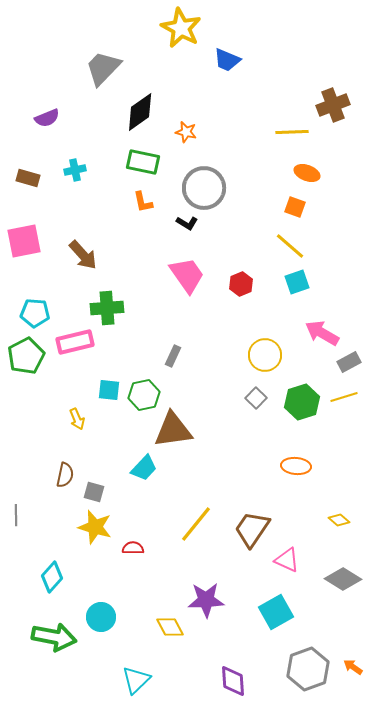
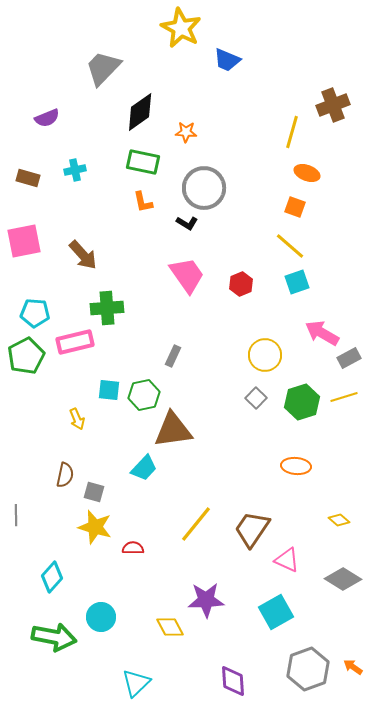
orange star at (186, 132): rotated 10 degrees counterclockwise
yellow line at (292, 132): rotated 72 degrees counterclockwise
gray rectangle at (349, 362): moved 4 px up
cyan triangle at (136, 680): moved 3 px down
